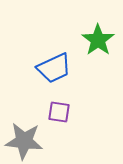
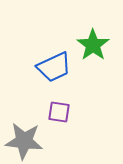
green star: moved 5 px left, 5 px down
blue trapezoid: moved 1 px up
